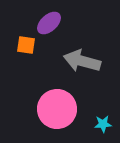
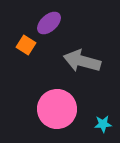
orange square: rotated 24 degrees clockwise
